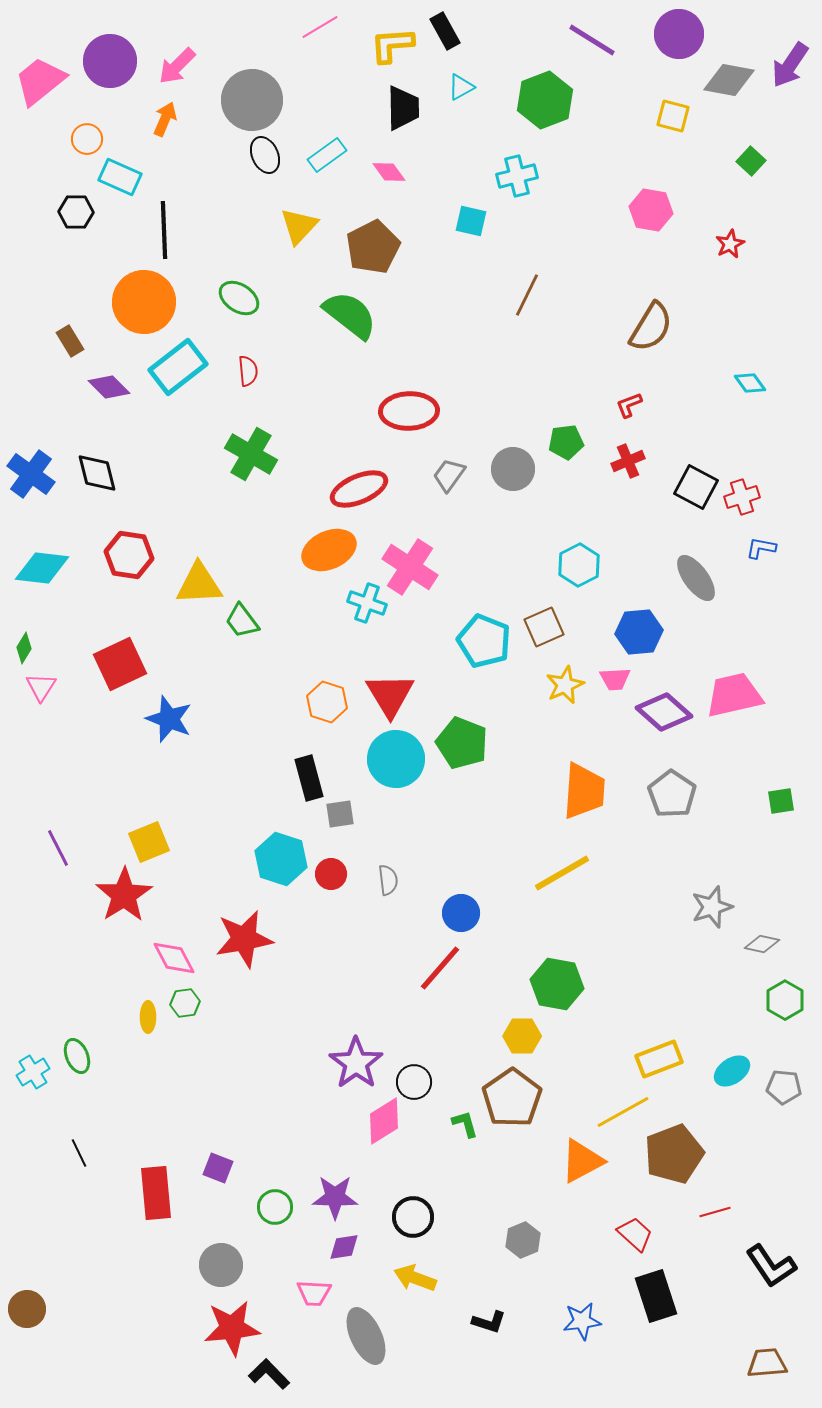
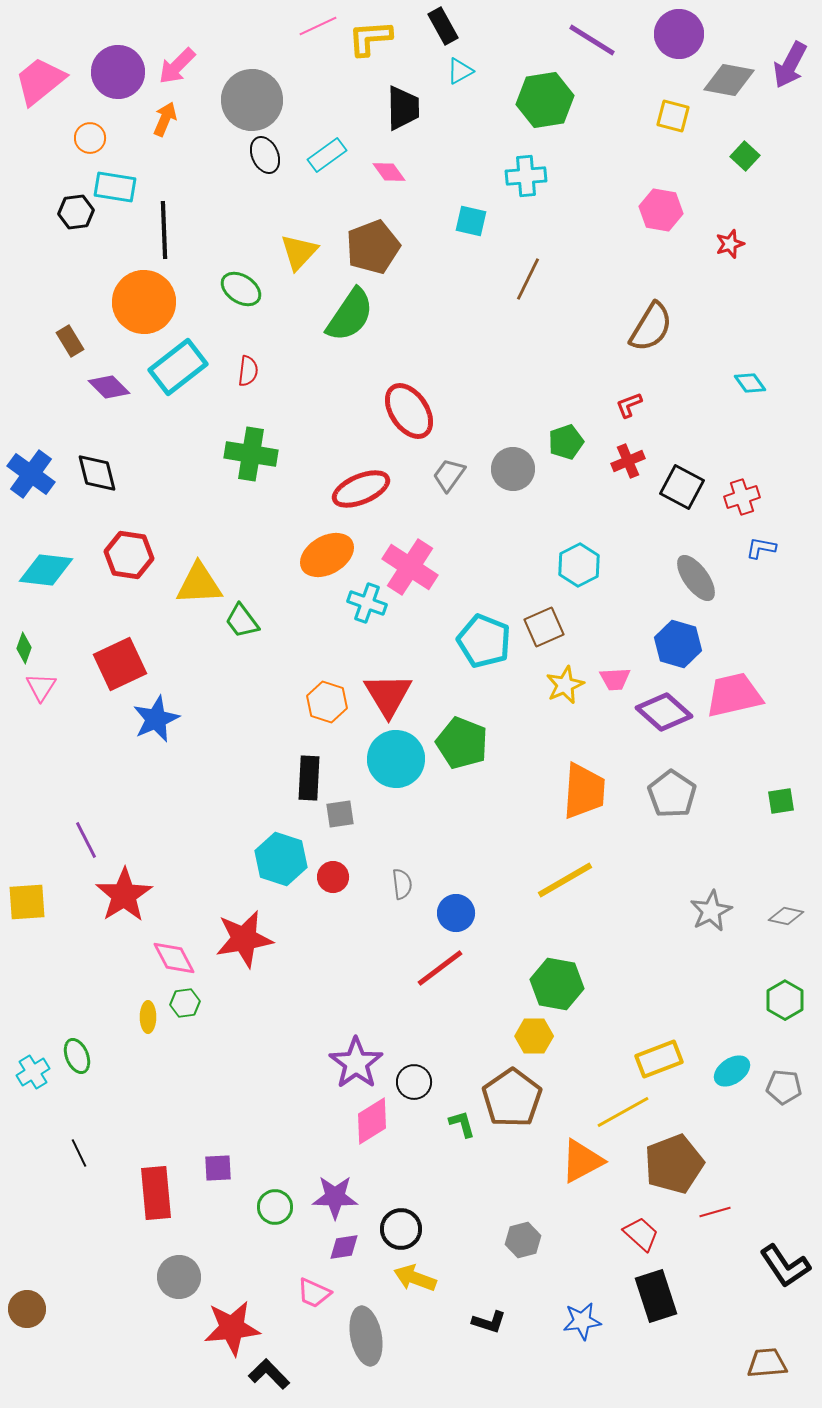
pink line at (320, 27): moved 2 px left, 1 px up; rotated 6 degrees clockwise
black rectangle at (445, 31): moved 2 px left, 5 px up
yellow L-shape at (392, 45): moved 22 px left, 7 px up
purple circle at (110, 61): moved 8 px right, 11 px down
purple arrow at (790, 65): rotated 6 degrees counterclockwise
cyan triangle at (461, 87): moved 1 px left, 16 px up
green hexagon at (545, 100): rotated 12 degrees clockwise
orange circle at (87, 139): moved 3 px right, 1 px up
green square at (751, 161): moved 6 px left, 5 px up
cyan cross at (517, 176): moved 9 px right; rotated 9 degrees clockwise
cyan rectangle at (120, 177): moved 5 px left, 10 px down; rotated 15 degrees counterclockwise
pink hexagon at (651, 210): moved 10 px right
black hexagon at (76, 212): rotated 8 degrees counterclockwise
yellow triangle at (299, 226): moved 26 px down
red star at (730, 244): rotated 8 degrees clockwise
brown pentagon at (373, 247): rotated 6 degrees clockwise
brown line at (527, 295): moved 1 px right, 16 px up
green ellipse at (239, 298): moved 2 px right, 9 px up
green semicircle at (350, 315): rotated 86 degrees clockwise
red semicircle at (248, 371): rotated 12 degrees clockwise
red ellipse at (409, 411): rotated 58 degrees clockwise
green pentagon at (566, 442): rotated 12 degrees counterclockwise
green cross at (251, 454): rotated 21 degrees counterclockwise
black square at (696, 487): moved 14 px left
red ellipse at (359, 489): moved 2 px right
orange ellipse at (329, 550): moved 2 px left, 5 px down; rotated 6 degrees counterclockwise
cyan diamond at (42, 568): moved 4 px right, 2 px down
blue hexagon at (639, 632): moved 39 px right, 12 px down; rotated 21 degrees clockwise
green diamond at (24, 648): rotated 12 degrees counterclockwise
red triangle at (390, 695): moved 2 px left
blue star at (169, 719): moved 13 px left; rotated 27 degrees clockwise
black rectangle at (309, 778): rotated 18 degrees clockwise
yellow square at (149, 842): moved 122 px left, 60 px down; rotated 18 degrees clockwise
purple line at (58, 848): moved 28 px right, 8 px up
yellow line at (562, 873): moved 3 px right, 7 px down
red circle at (331, 874): moved 2 px right, 3 px down
gray semicircle at (388, 880): moved 14 px right, 4 px down
gray star at (712, 907): moved 1 px left, 4 px down; rotated 9 degrees counterclockwise
blue circle at (461, 913): moved 5 px left
gray diamond at (762, 944): moved 24 px right, 28 px up
red line at (440, 968): rotated 12 degrees clockwise
yellow hexagon at (522, 1036): moved 12 px right
pink diamond at (384, 1121): moved 12 px left
green L-shape at (465, 1124): moved 3 px left
brown pentagon at (674, 1154): moved 10 px down
purple square at (218, 1168): rotated 24 degrees counterclockwise
black circle at (413, 1217): moved 12 px left, 12 px down
red trapezoid at (635, 1234): moved 6 px right
gray hexagon at (523, 1240): rotated 8 degrees clockwise
gray circle at (221, 1265): moved 42 px left, 12 px down
black L-shape at (771, 1266): moved 14 px right
pink trapezoid at (314, 1293): rotated 21 degrees clockwise
gray ellipse at (366, 1336): rotated 14 degrees clockwise
